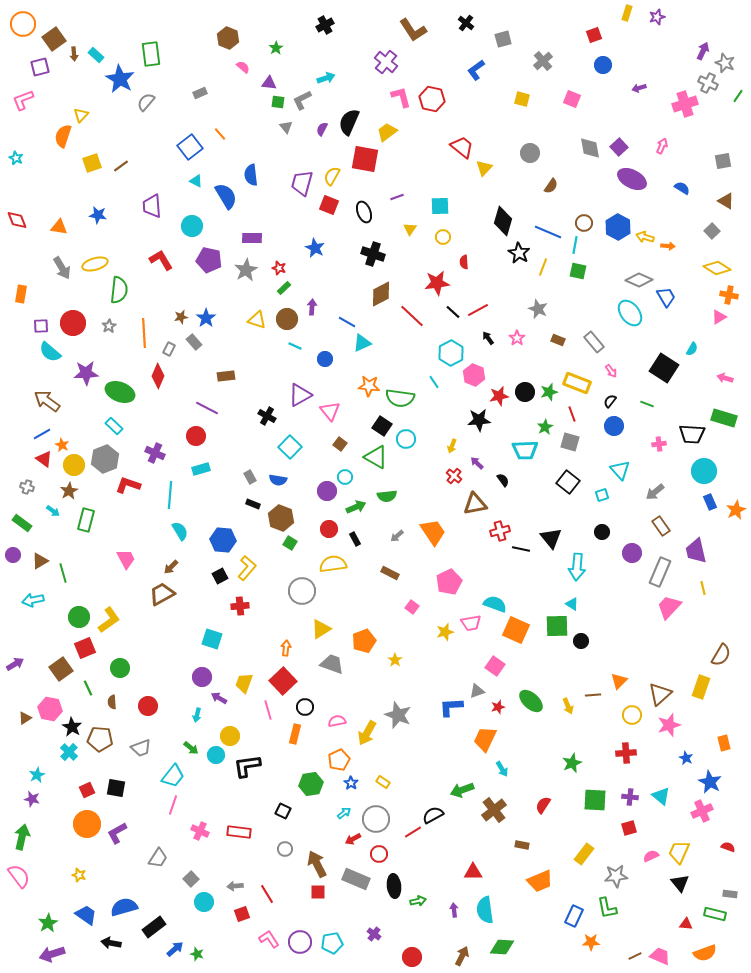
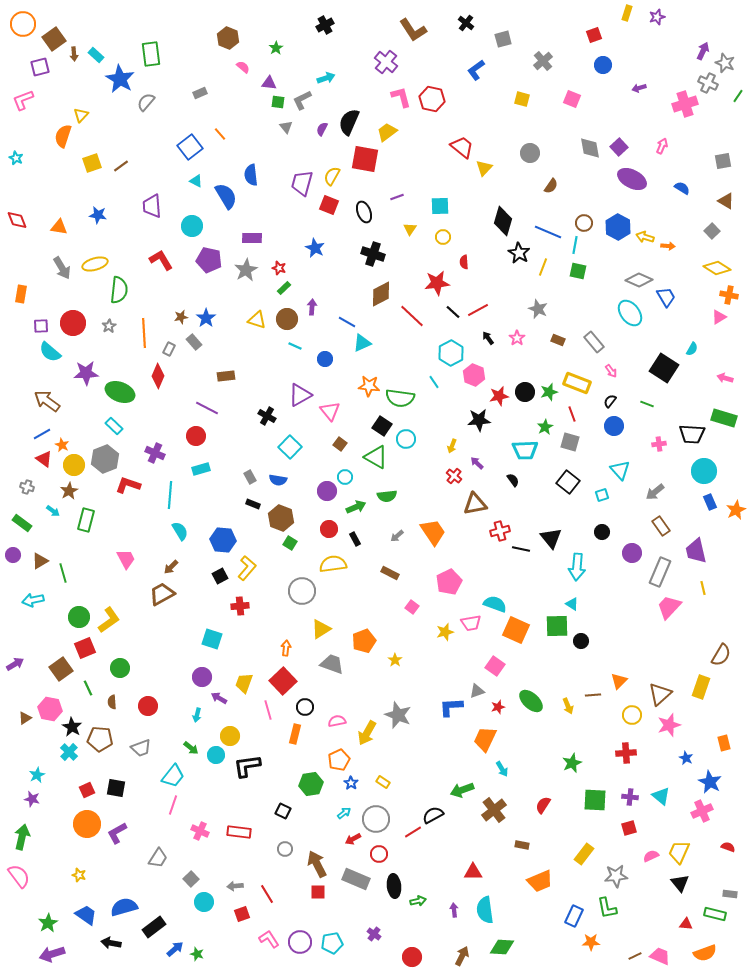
black semicircle at (503, 480): moved 10 px right
